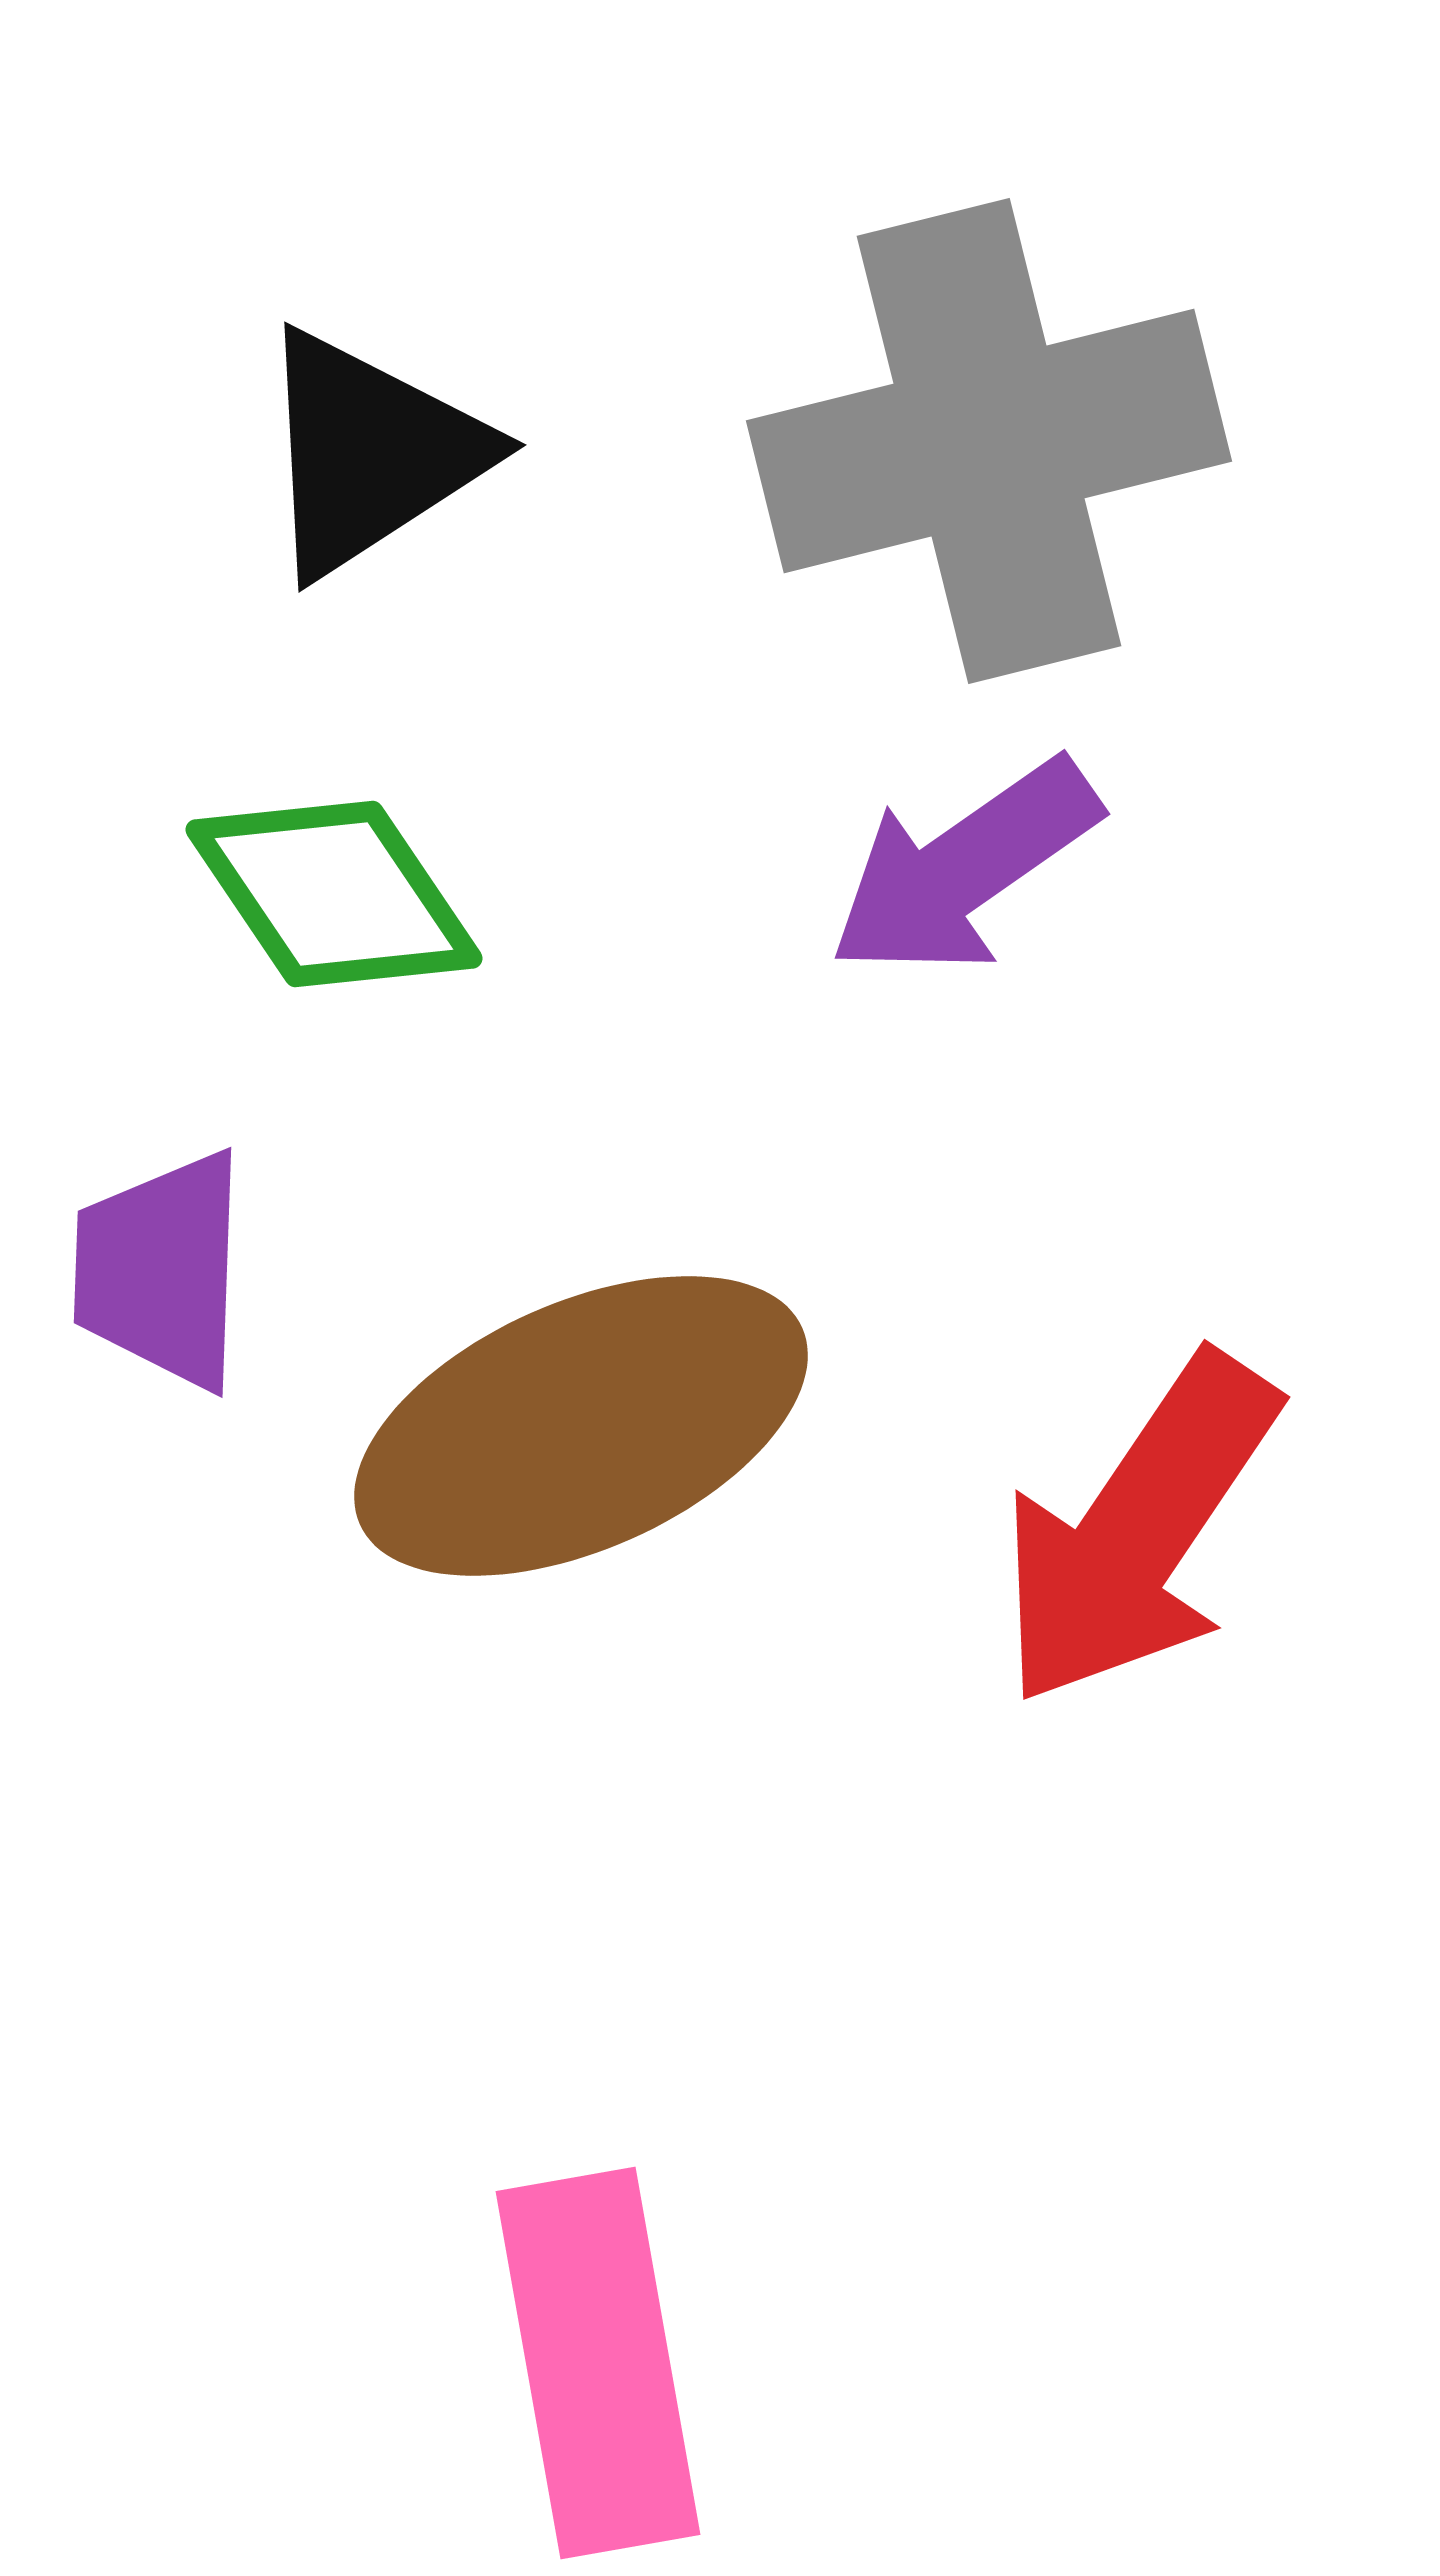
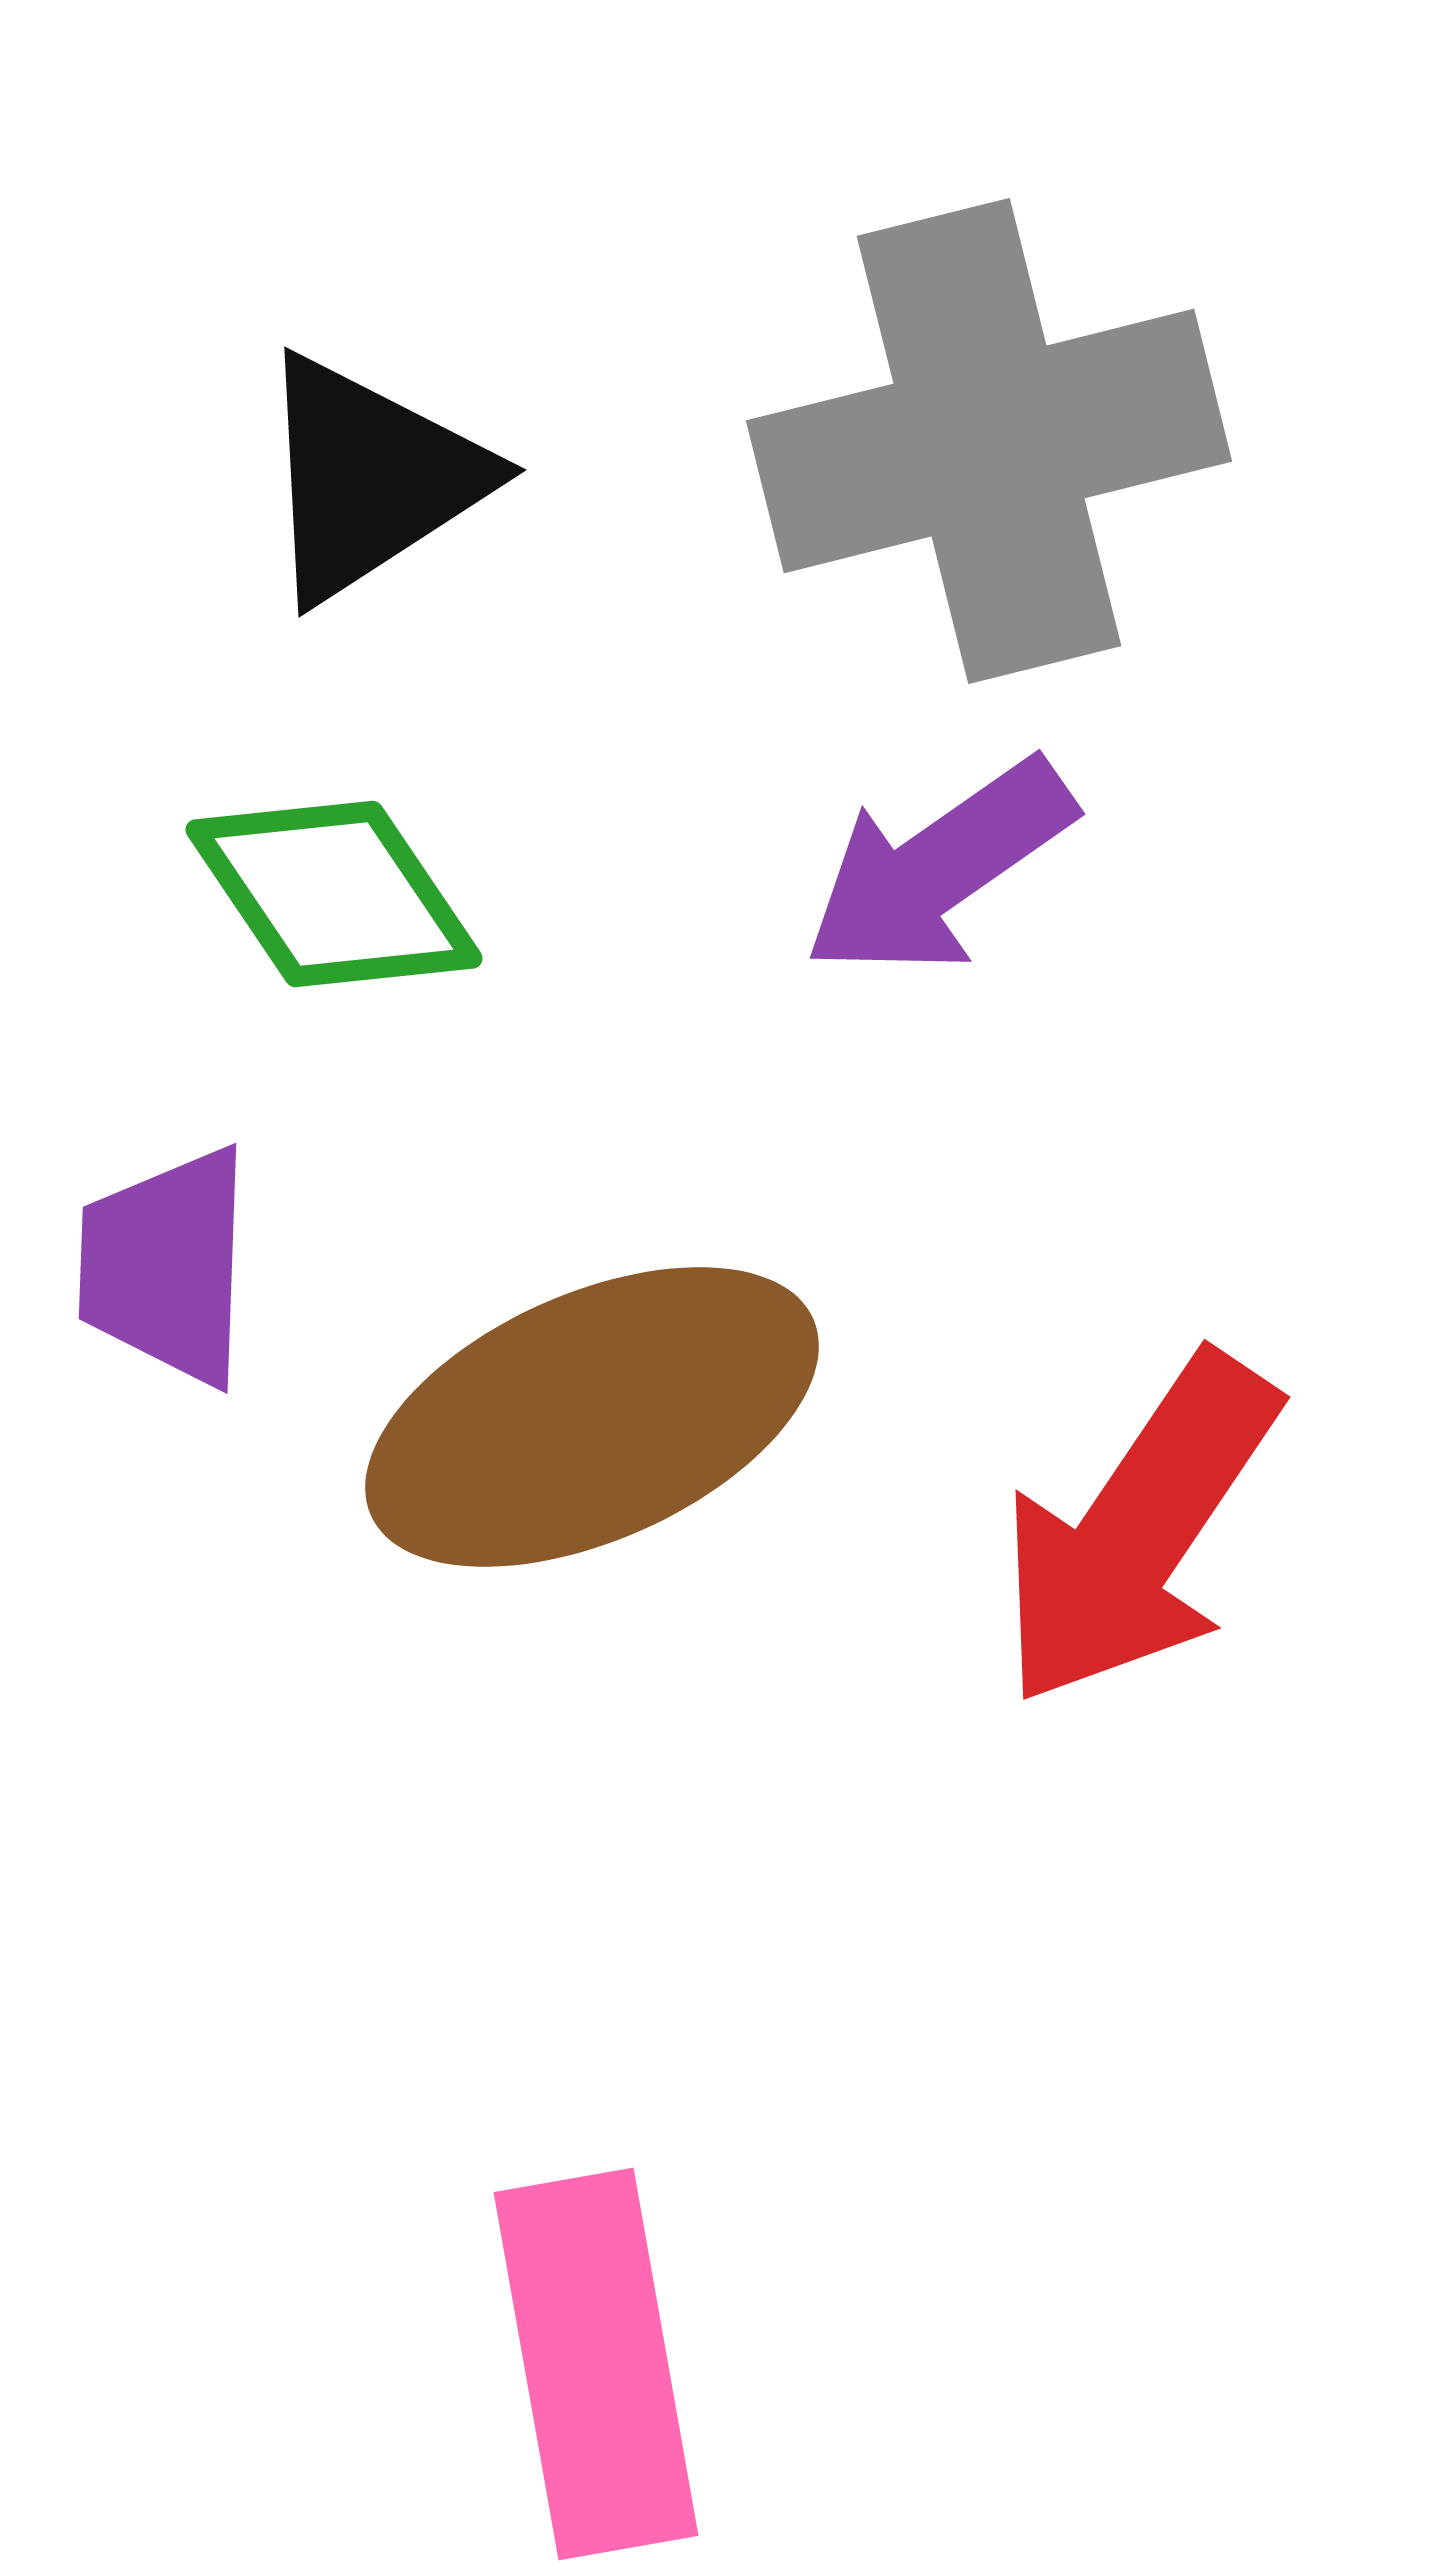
black triangle: moved 25 px down
purple arrow: moved 25 px left
purple trapezoid: moved 5 px right, 4 px up
brown ellipse: moved 11 px right, 9 px up
pink rectangle: moved 2 px left, 1 px down
